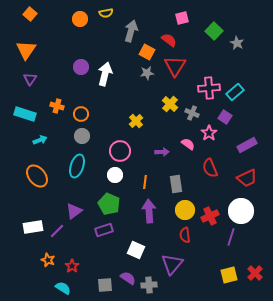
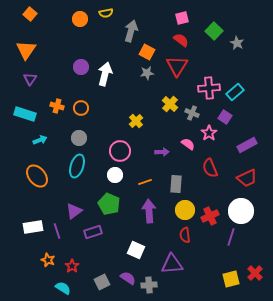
red semicircle at (169, 40): moved 12 px right
red triangle at (175, 66): moved 2 px right
orange circle at (81, 114): moved 6 px up
gray circle at (82, 136): moved 3 px left, 2 px down
orange line at (145, 182): rotated 64 degrees clockwise
gray rectangle at (176, 184): rotated 12 degrees clockwise
purple rectangle at (104, 230): moved 11 px left, 2 px down
purple line at (57, 231): rotated 63 degrees counterclockwise
purple triangle at (172, 264): rotated 45 degrees clockwise
yellow square at (229, 275): moved 2 px right, 4 px down
gray square at (105, 285): moved 3 px left, 3 px up; rotated 21 degrees counterclockwise
